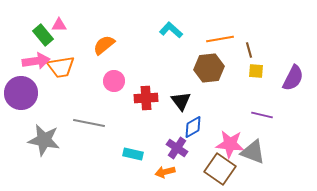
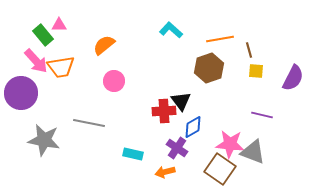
pink arrow: rotated 56 degrees clockwise
brown hexagon: rotated 12 degrees counterclockwise
red cross: moved 18 px right, 13 px down
